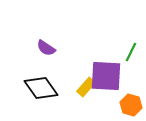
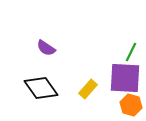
purple square: moved 19 px right, 2 px down
yellow rectangle: moved 2 px right, 2 px down
